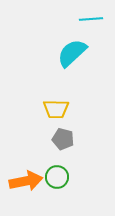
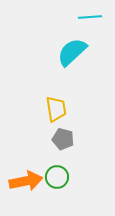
cyan line: moved 1 px left, 2 px up
cyan semicircle: moved 1 px up
yellow trapezoid: rotated 100 degrees counterclockwise
